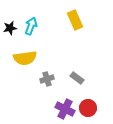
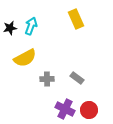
yellow rectangle: moved 1 px right, 1 px up
yellow semicircle: rotated 20 degrees counterclockwise
gray cross: rotated 16 degrees clockwise
red circle: moved 1 px right, 2 px down
